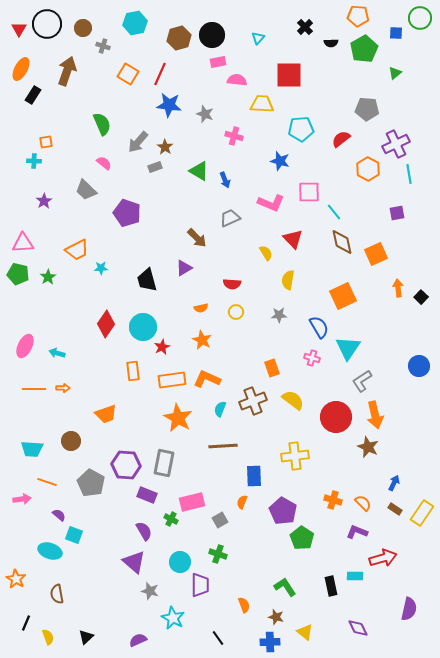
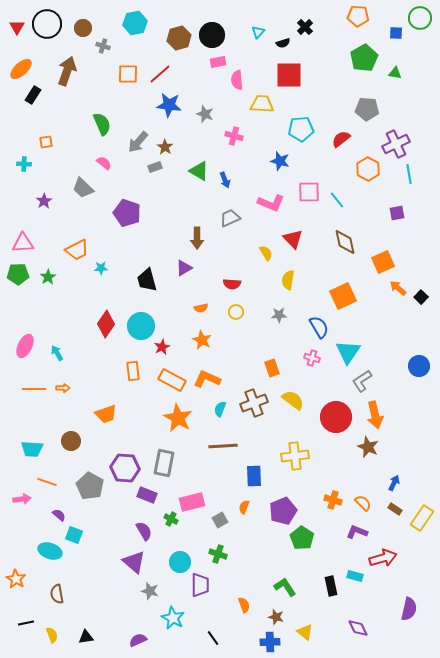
red triangle at (19, 29): moved 2 px left, 2 px up
cyan triangle at (258, 38): moved 6 px up
black semicircle at (331, 43): moved 48 px left; rotated 16 degrees counterclockwise
green pentagon at (364, 49): moved 9 px down
orange ellipse at (21, 69): rotated 20 degrees clockwise
green triangle at (395, 73): rotated 48 degrees clockwise
orange square at (128, 74): rotated 30 degrees counterclockwise
red line at (160, 74): rotated 25 degrees clockwise
pink semicircle at (237, 80): rotated 102 degrees counterclockwise
cyan cross at (34, 161): moved 10 px left, 3 px down
gray trapezoid at (86, 190): moved 3 px left, 2 px up
cyan line at (334, 212): moved 3 px right, 12 px up
brown arrow at (197, 238): rotated 45 degrees clockwise
brown diamond at (342, 242): moved 3 px right
orange square at (376, 254): moved 7 px right, 8 px down
green pentagon at (18, 274): rotated 15 degrees counterclockwise
orange arrow at (398, 288): rotated 42 degrees counterclockwise
cyan circle at (143, 327): moved 2 px left, 1 px up
cyan triangle at (348, 348): moved 4 px down
cyan arrow at (57, 353): rotated 42 degrees clockwise
orange rectangle at (172, 380): rotated 36 degrees clockwise
brown cross at (253, 401): moved 1 px right, 2 px down
purple hexagon at (126, 465): moved 1 px left, 3 px down
gray pentagon at (91, 483): moved 1 px left, 3 px down
orange semicircle at (242, 502): moved 2 px right, 5 px down
purple pentagon at (283, 511): rotated 20 degrees clockwise
yellow rectangle at (422, 513): moved 5 px down
cyan rectangle at (355, 576): rotated 14 degrees clockwise
black line at (26, 623): rotated 56 degrees clockwise
yellow semicircle at (48, 637): moved 4 px right, 2 px up
black triangle at (86, 637): rotated 35 degrees clockwise
black line at (218, 638): moved 5 px left
